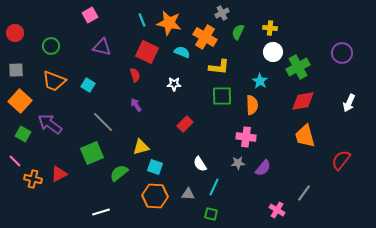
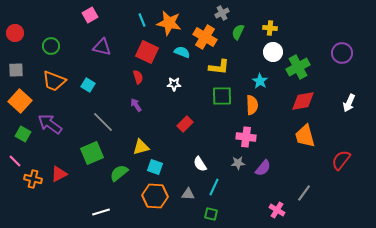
red semicircle at (135, 75): moved 3 px right, 2 px down
